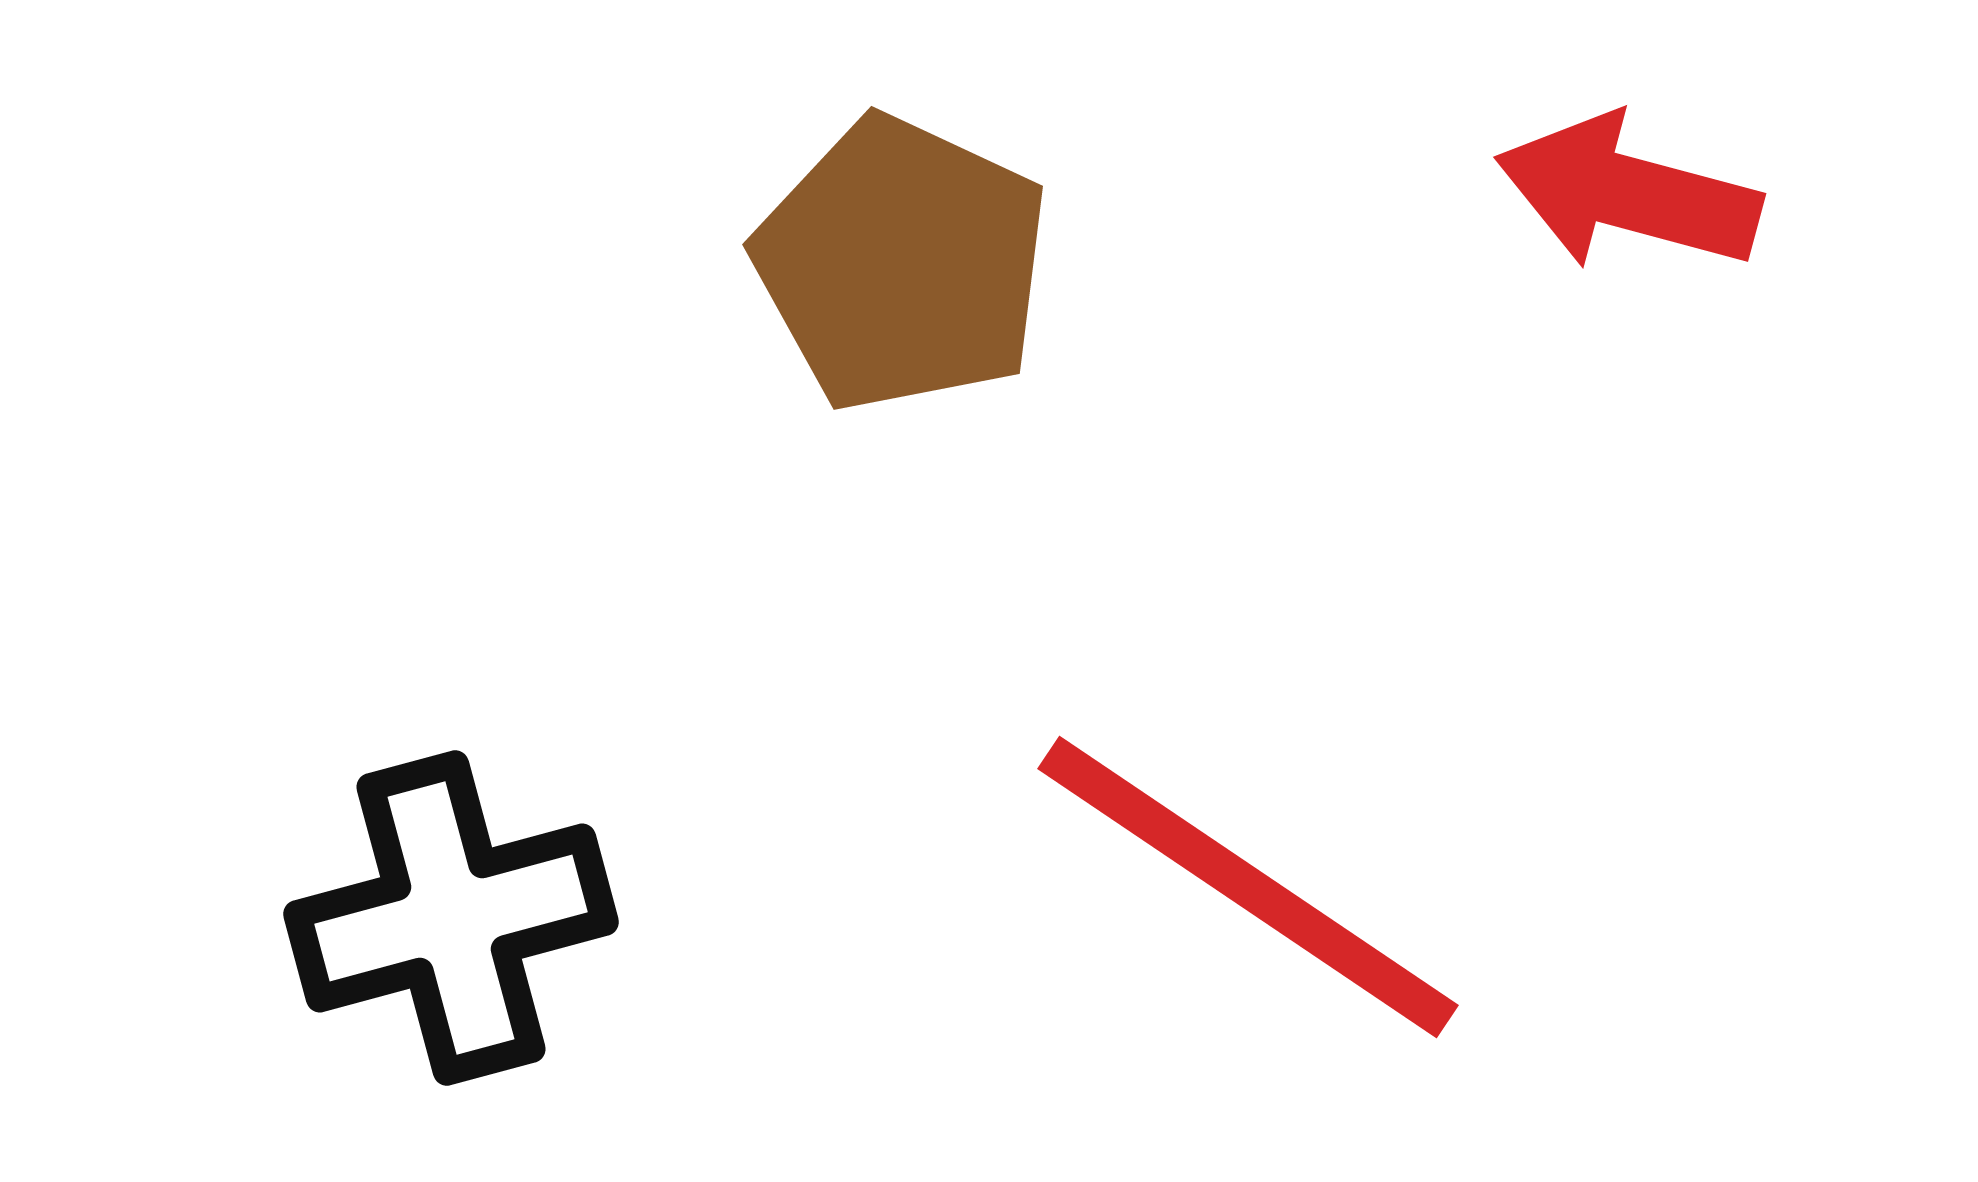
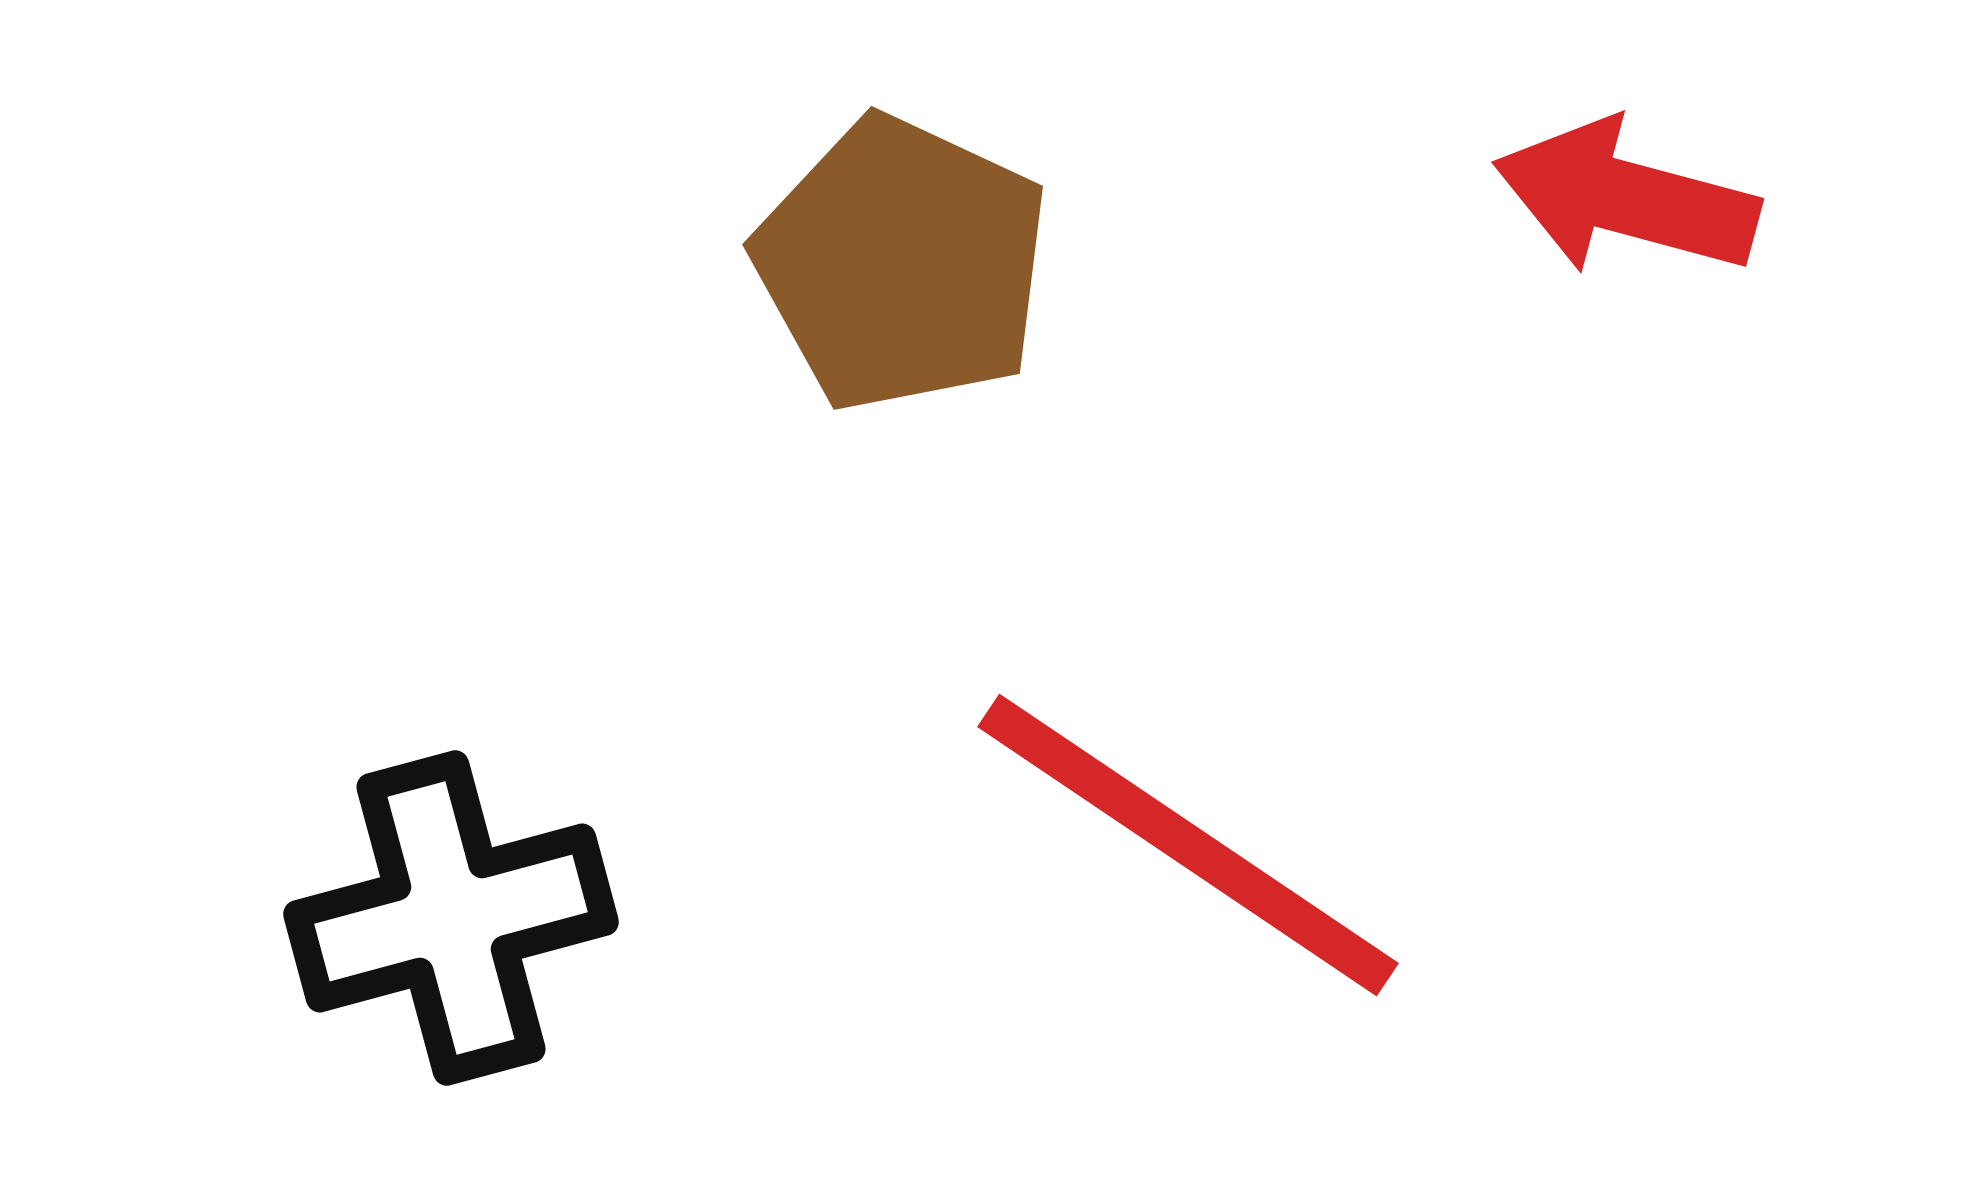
red arrow: moved 2 px left, 5 px down
red line: moved 60 px left, 42 px up
